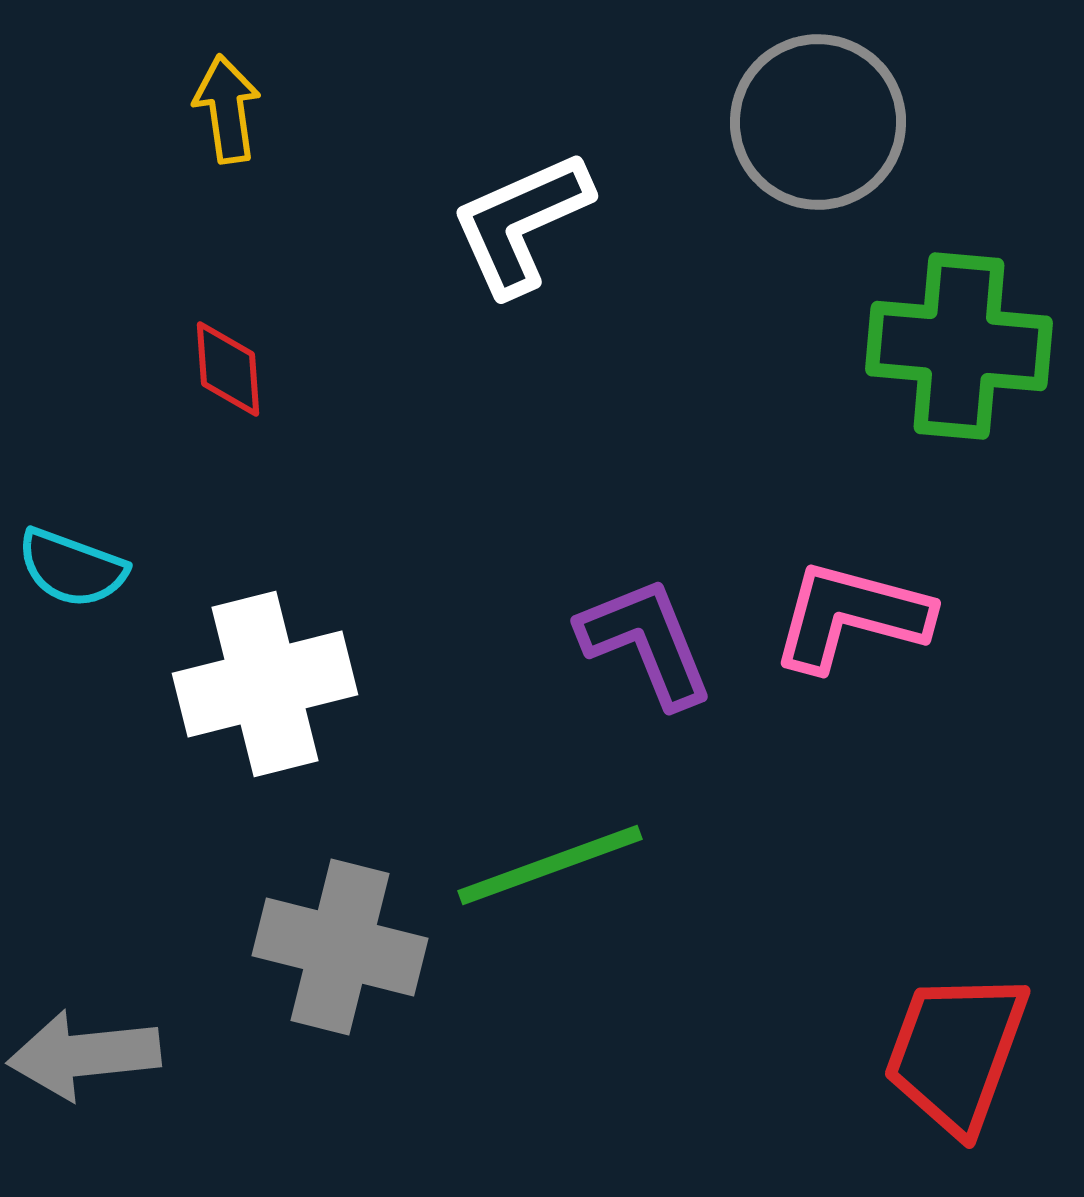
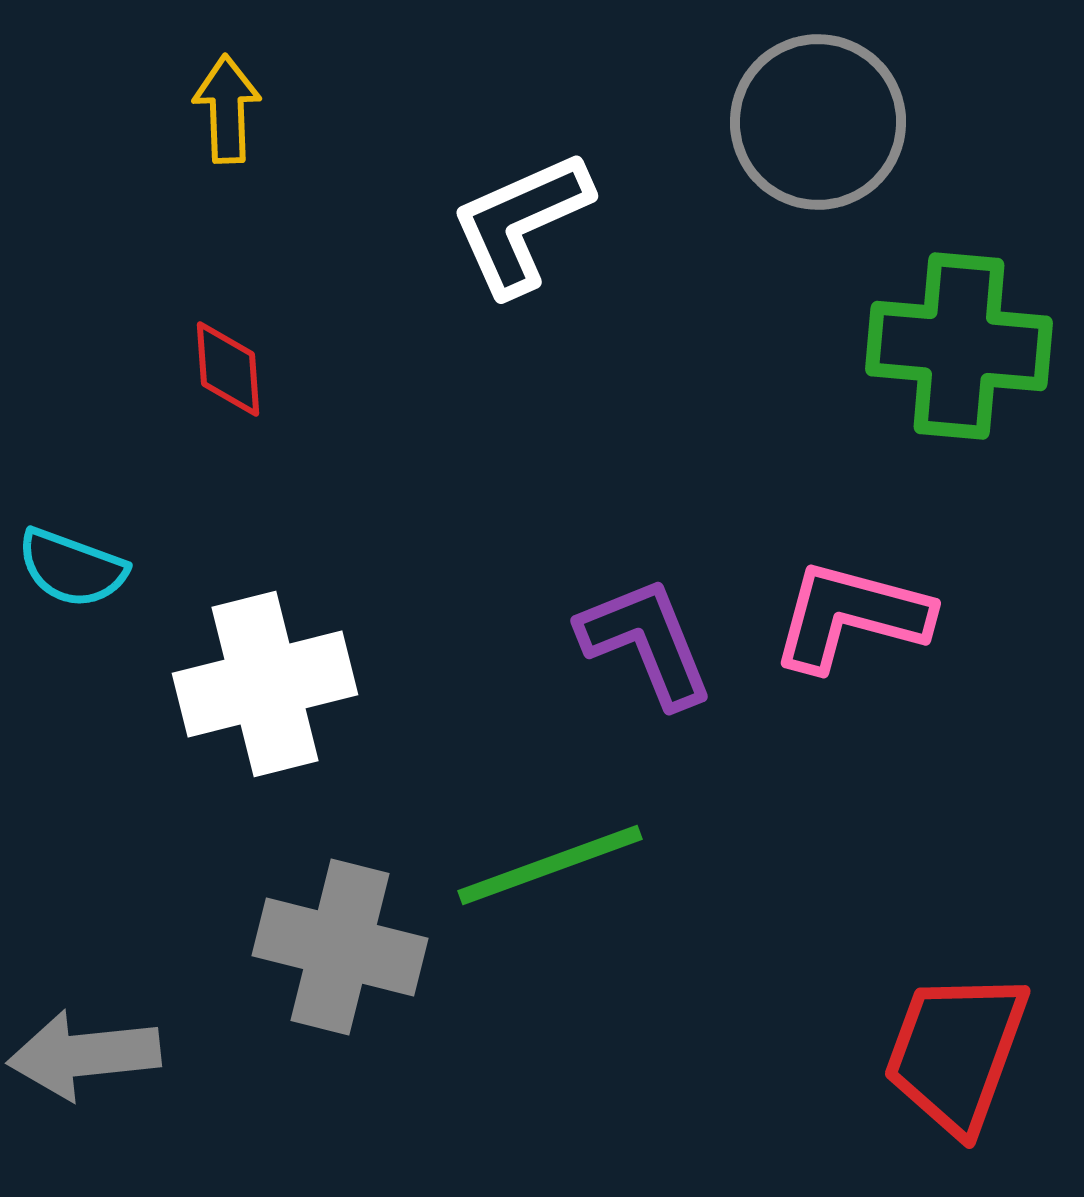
yellow arrow: rotated 6 degrees clockwise
